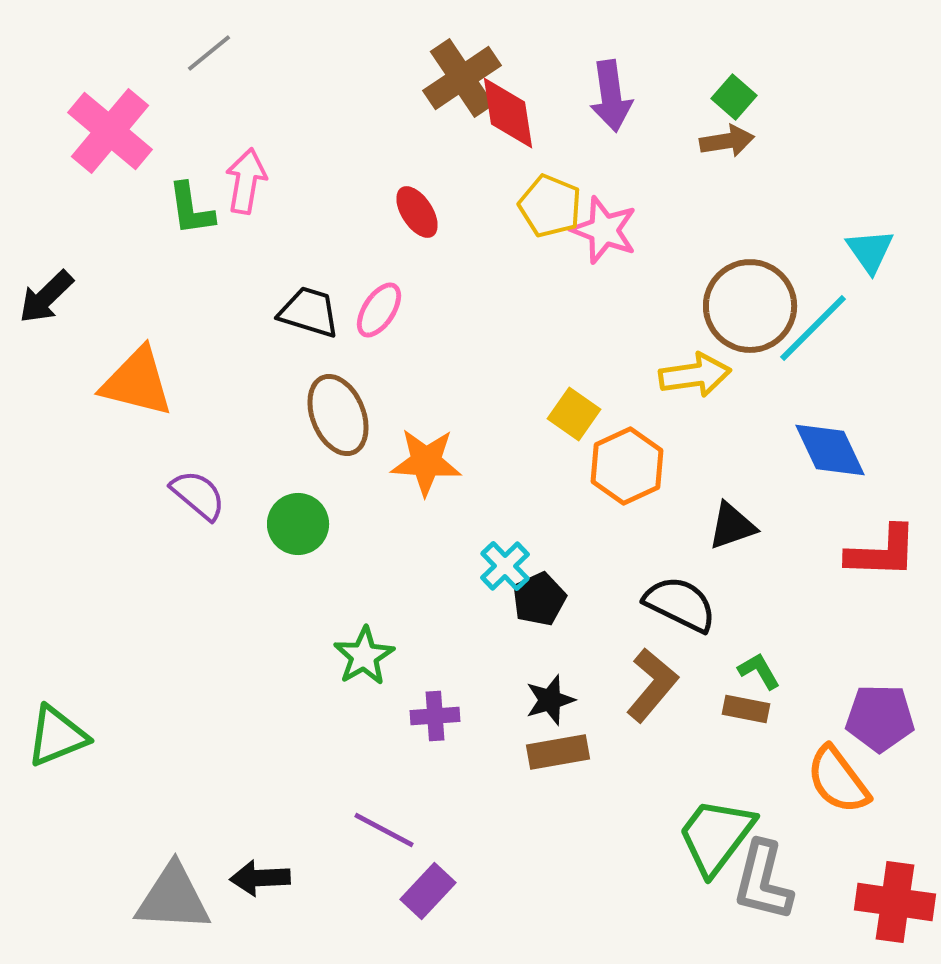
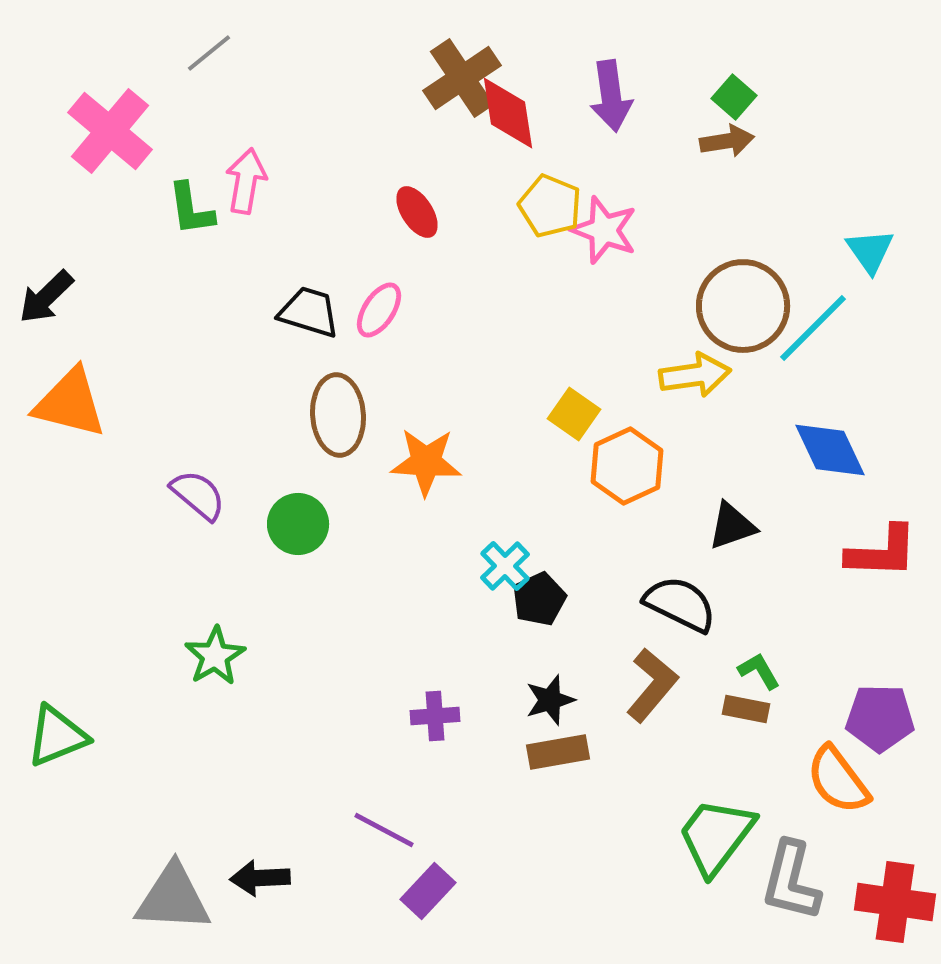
brown circle at (750, 306): moved 7 px left
orange triangle at (137, 382): moved 67 px left, 21 px down
brown ellipse at (338, 415): rotated 18 degrees clockwise
green star at (364, 656): moved 149 px left
gray L-shape at (763, 881): moved 28 px right
